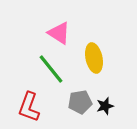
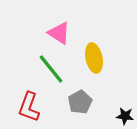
gray pentagon: rotated 20 degrees counterclockwise
black star: moved 20 px right, 10 px down; rotated 24 degrees clockwise
